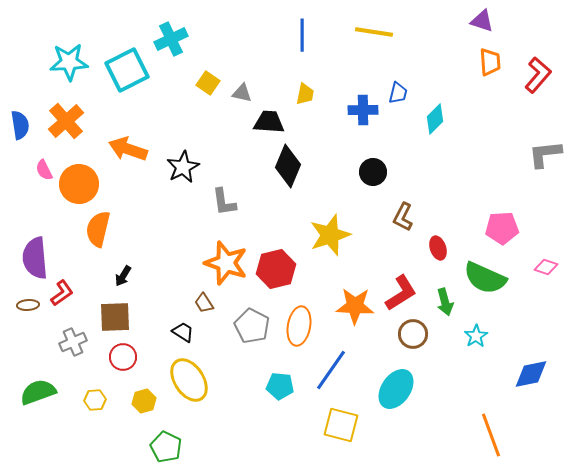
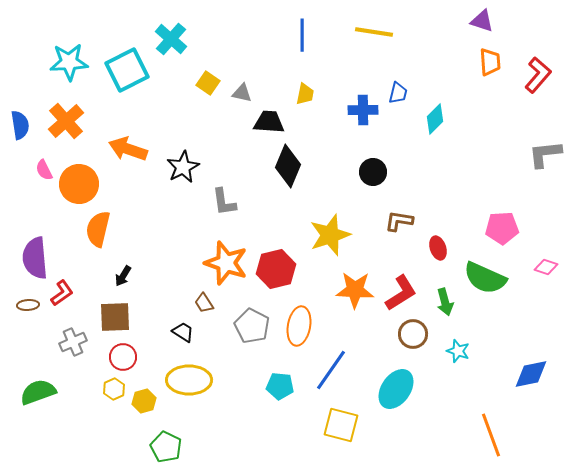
cyan cross at (171, 39): rotated 24 degrees counterclockwise
brown L-shape at (403, 217): moved 4 px left, 4 px down; rotated 72 degrees clockwise
orange star at (355, 306): moved 16 px up
cyan star at (476, 336): moved 18 px left, 15 px down; rotated 20 degrees counterclockwise
yellow ellipse at (189, 380): rotated 57 degrees counterclockwise
yellow hexagon at (95, 400): moved 19 px right, 11 px up; rotated 20 degrees counterclockwise
